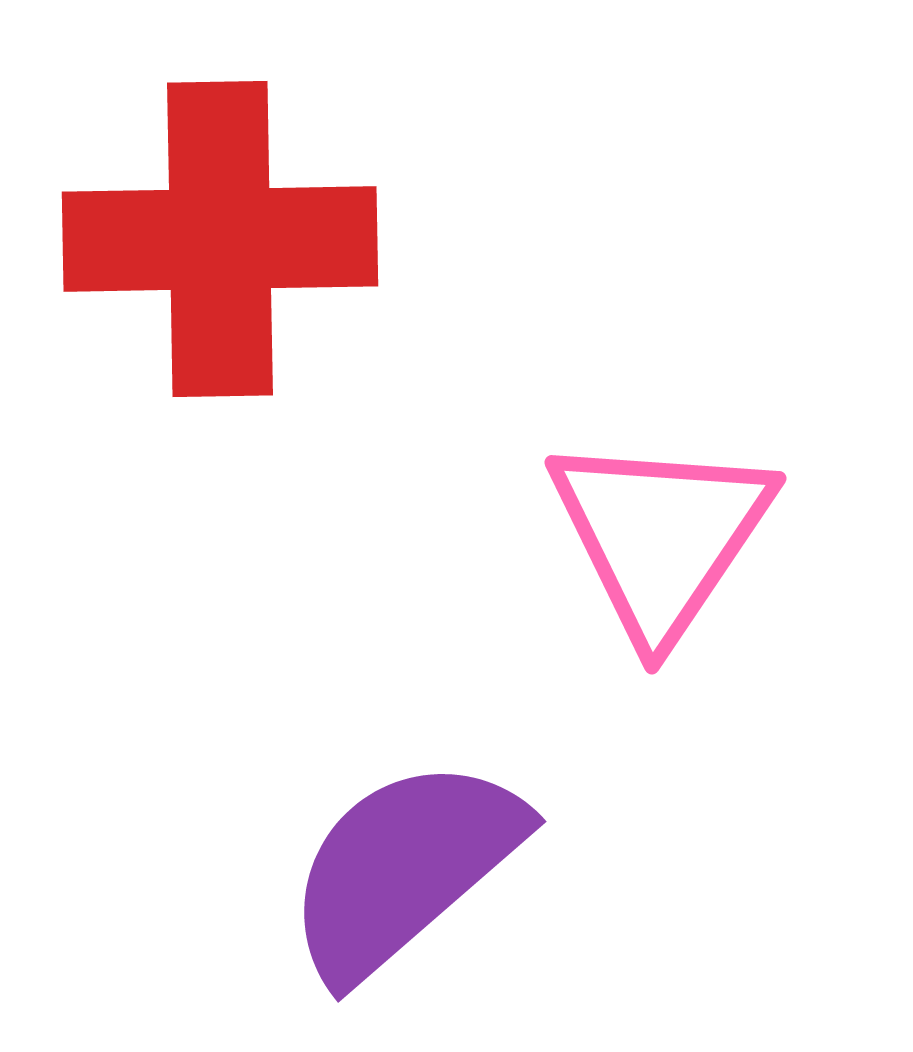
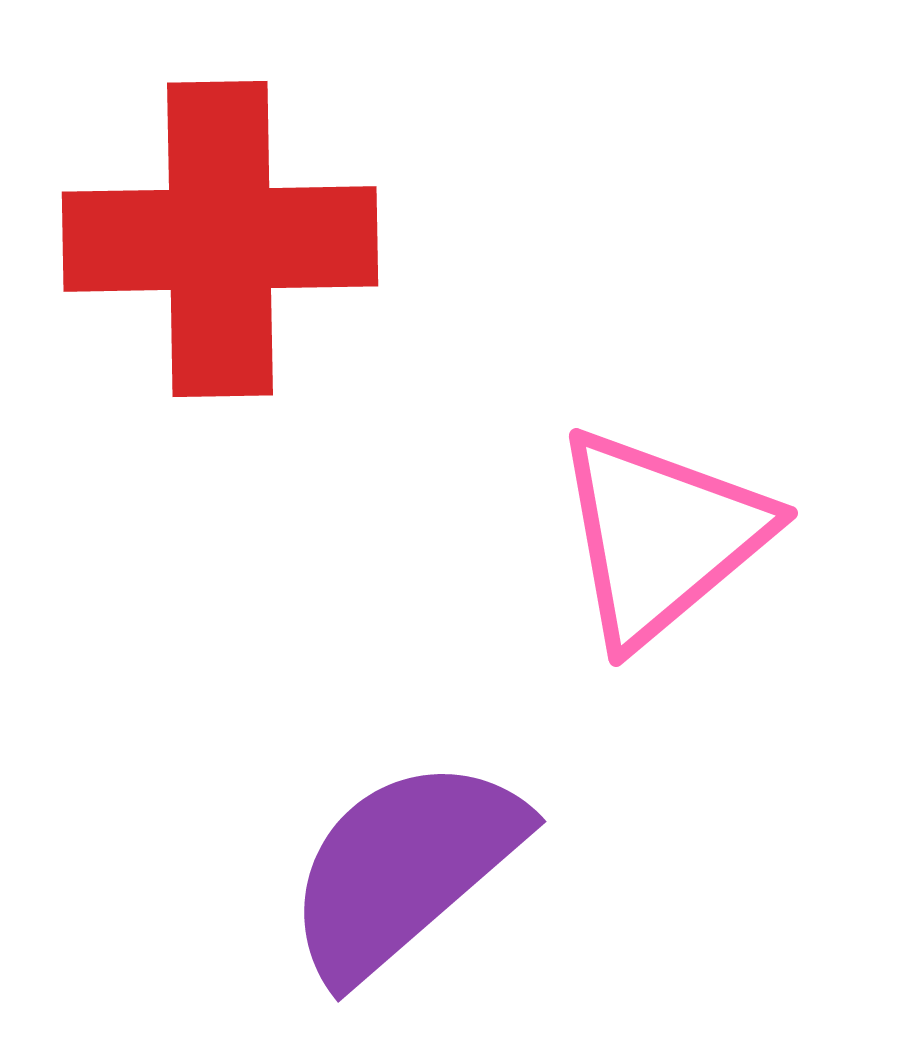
pink triangle: rotated 16 degrees clockwise
